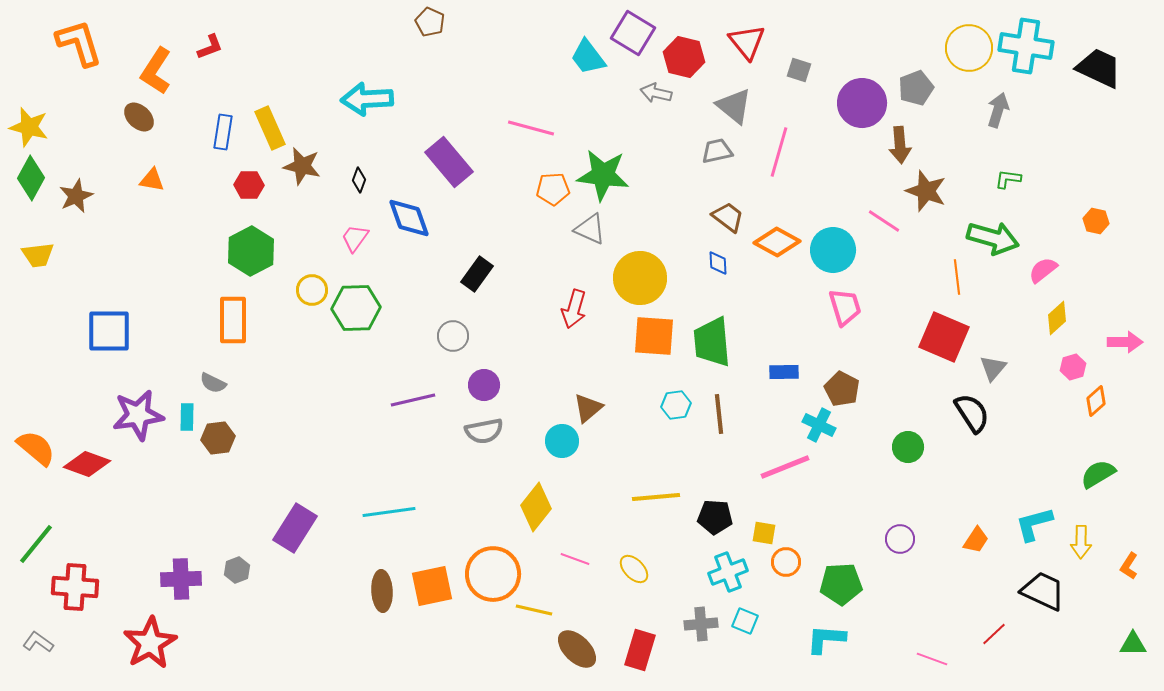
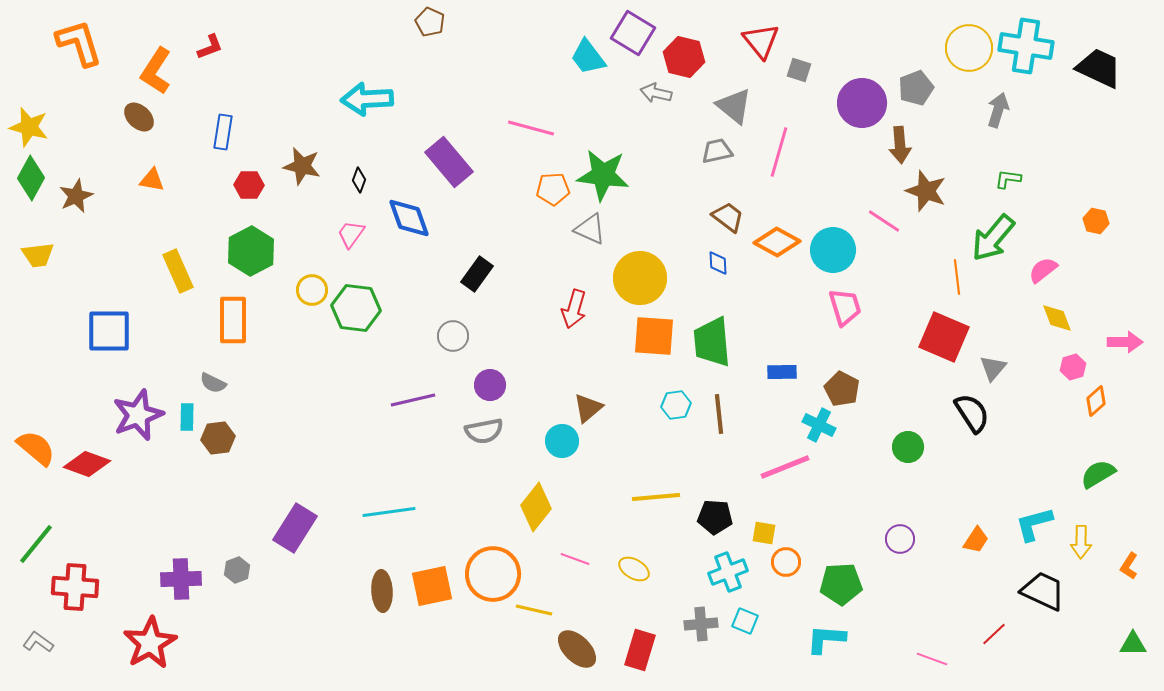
red triangle at (747, 42): moved 14 px right, 1 px up
yellow rectangle at (270, 128): moved 92 px left, 143 px down
pink trapezoid at (355, 238): moved 4 px left, 4 px up
green arrow at (993, 238): rotated 114 degrees clockwise
green hexagon at (356, 308): rotated 9 degrees clockwise
yellow diamond at (1057, 318): rotated 68 degrees counterclockwise
blue rectangle at (784, 372): moved 2 px left
purple circle at (484, 385): moved 6 px right
purple star at (138, 415): rotated 12 degrees counterclockwise
yellow ellipse at (634, 569): rotated 16 degrees counterclockwise
